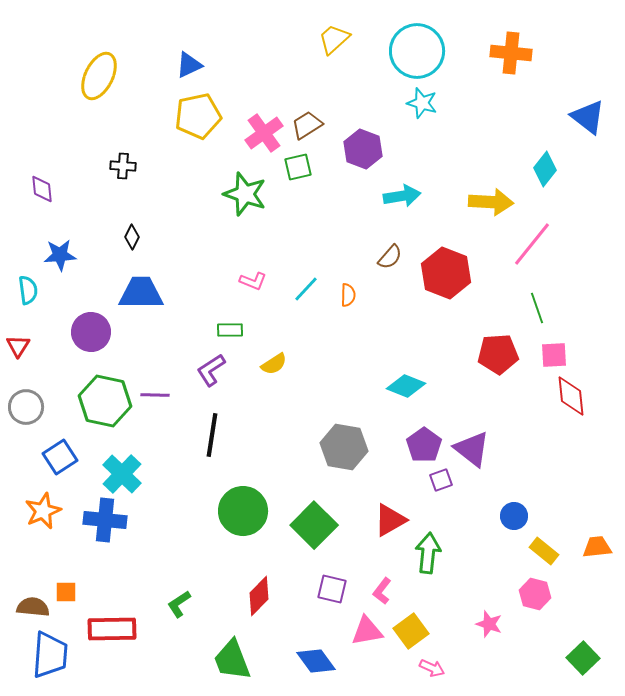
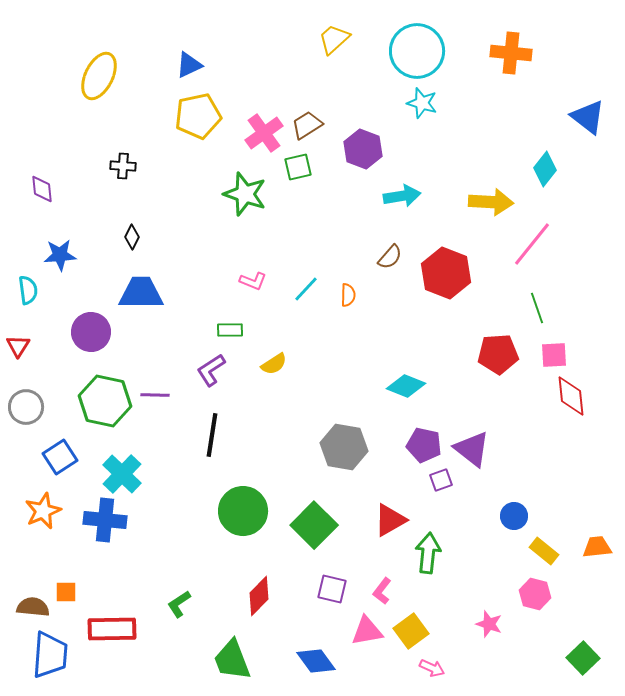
purple pentagon at (424, 445): rotated 24 degrees counterclockwise
